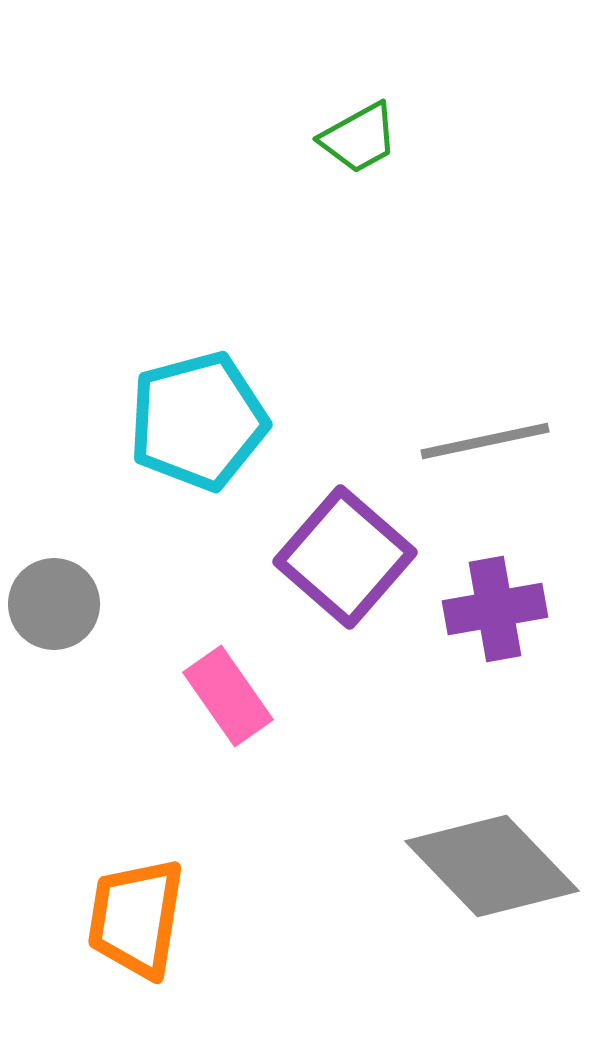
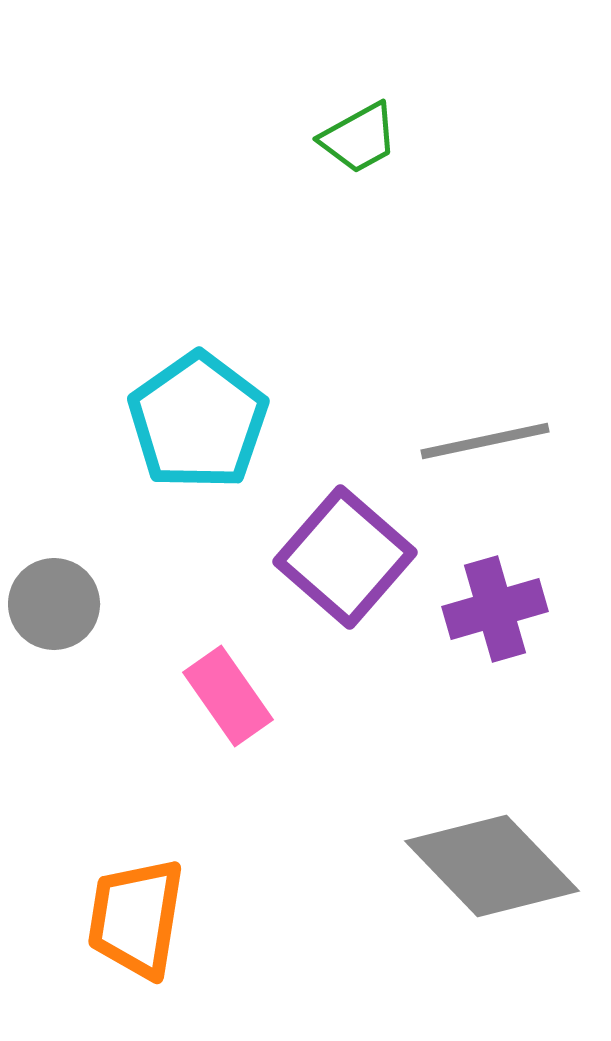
cyan pentagon: rotated 20 degrees counterclockwise
purple cross: rotated 6 degrees counterclockwise
